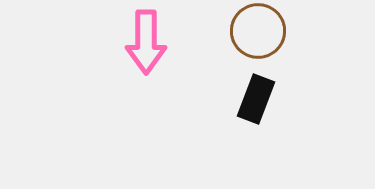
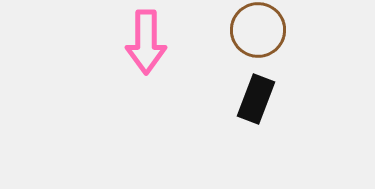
brown circle: moved 1 px up
